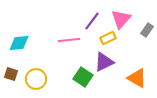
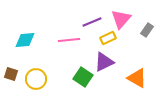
purple line: moved 1 px down; rotated 30 degrees clockwise
cyan diamond: moved 6 px right, 3 px up
